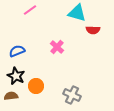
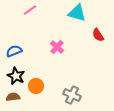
red semicircle: moved 5 px right, 5 px down; rotated 56 degrees clockwise
blue semicircle: moved 3 px left
brown semicircle: moved 2 px right, 1 px down
